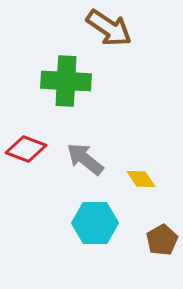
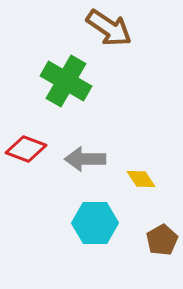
green cross: rotated 27 degrees clockwise
gray arrow: rotated 39 degrees counterclockwise
